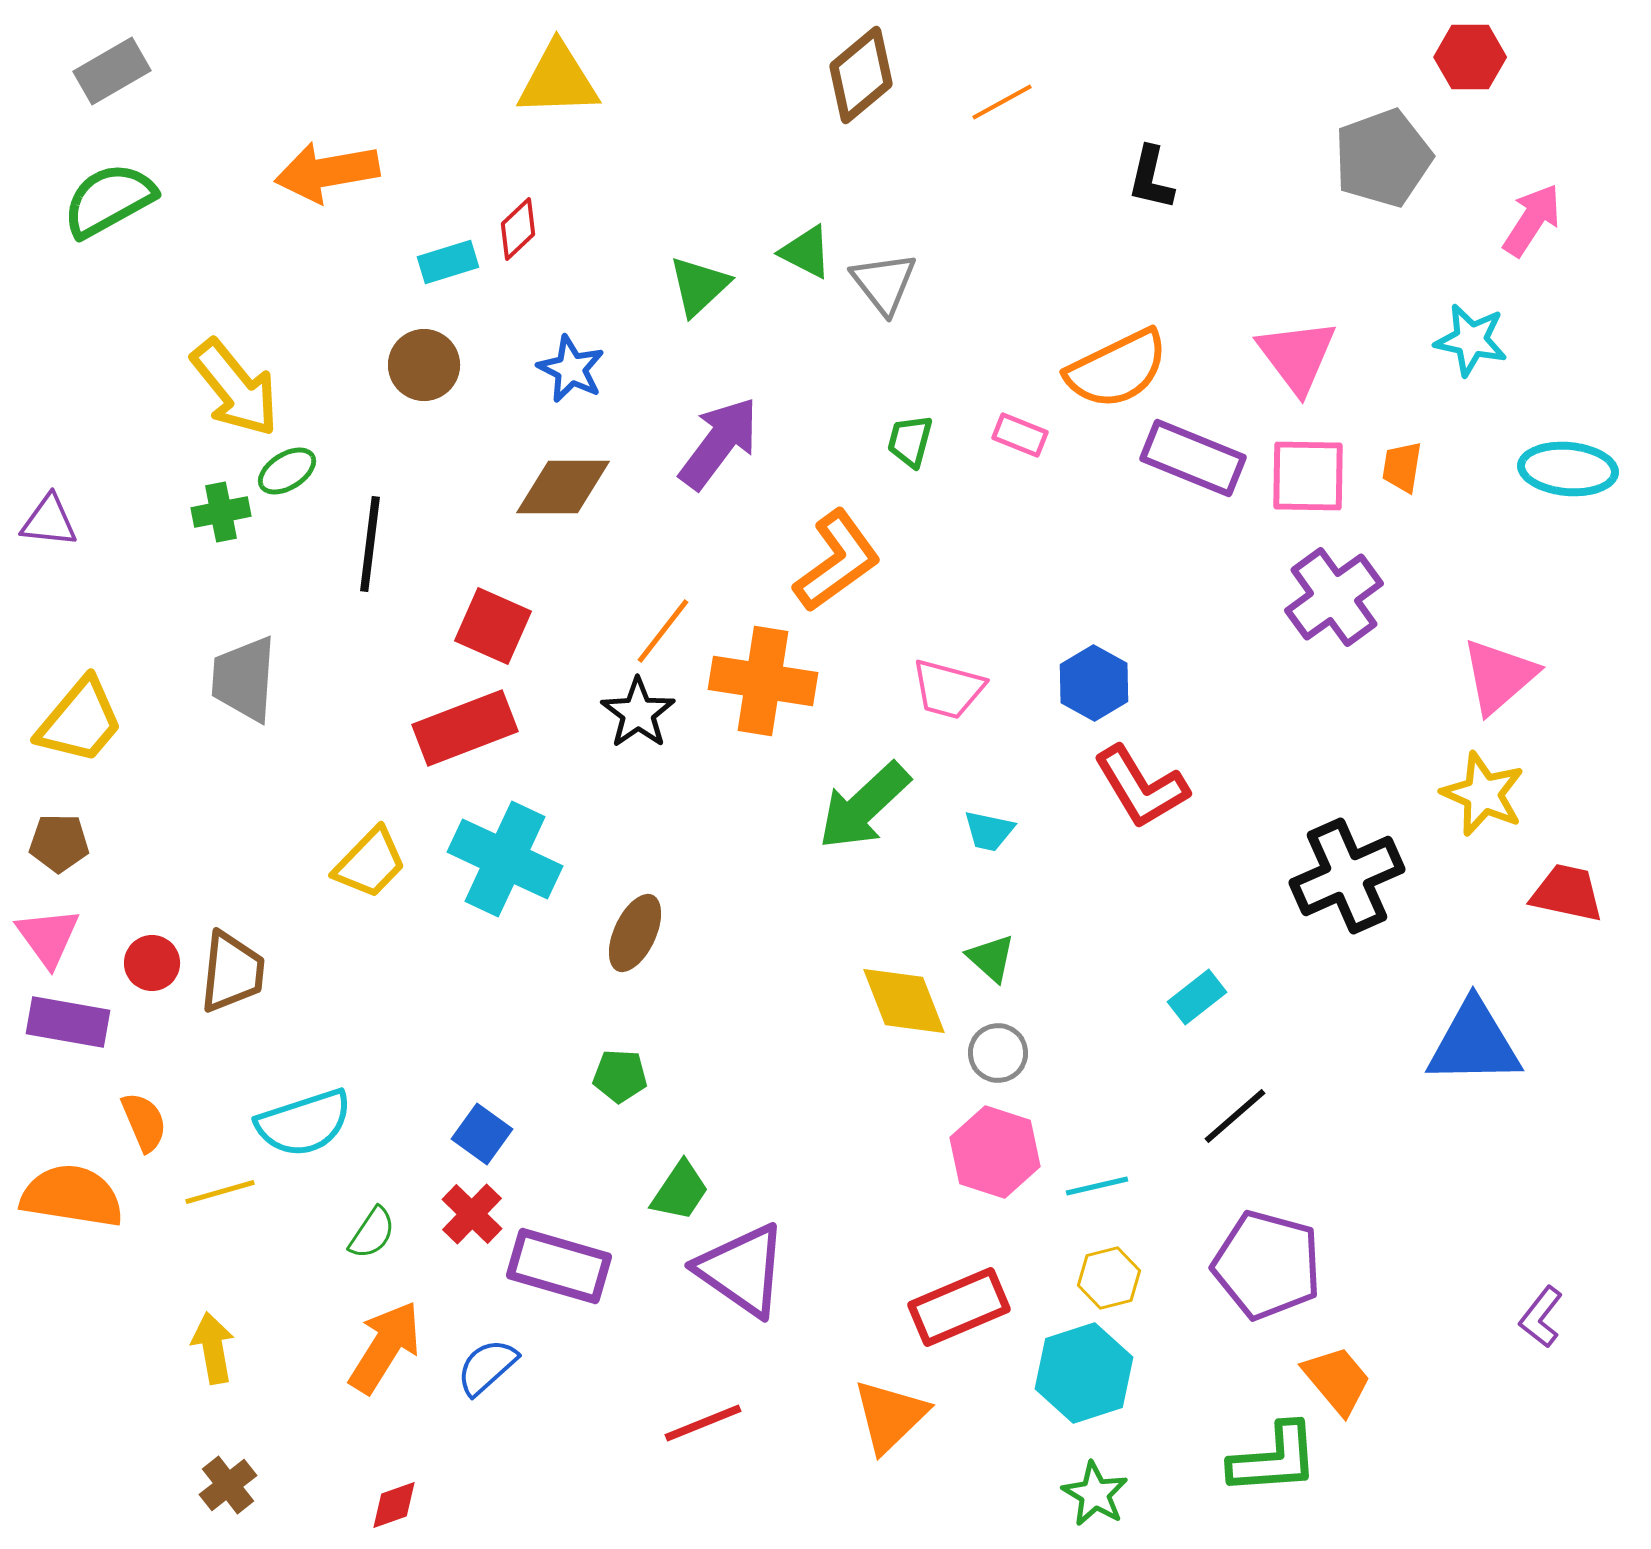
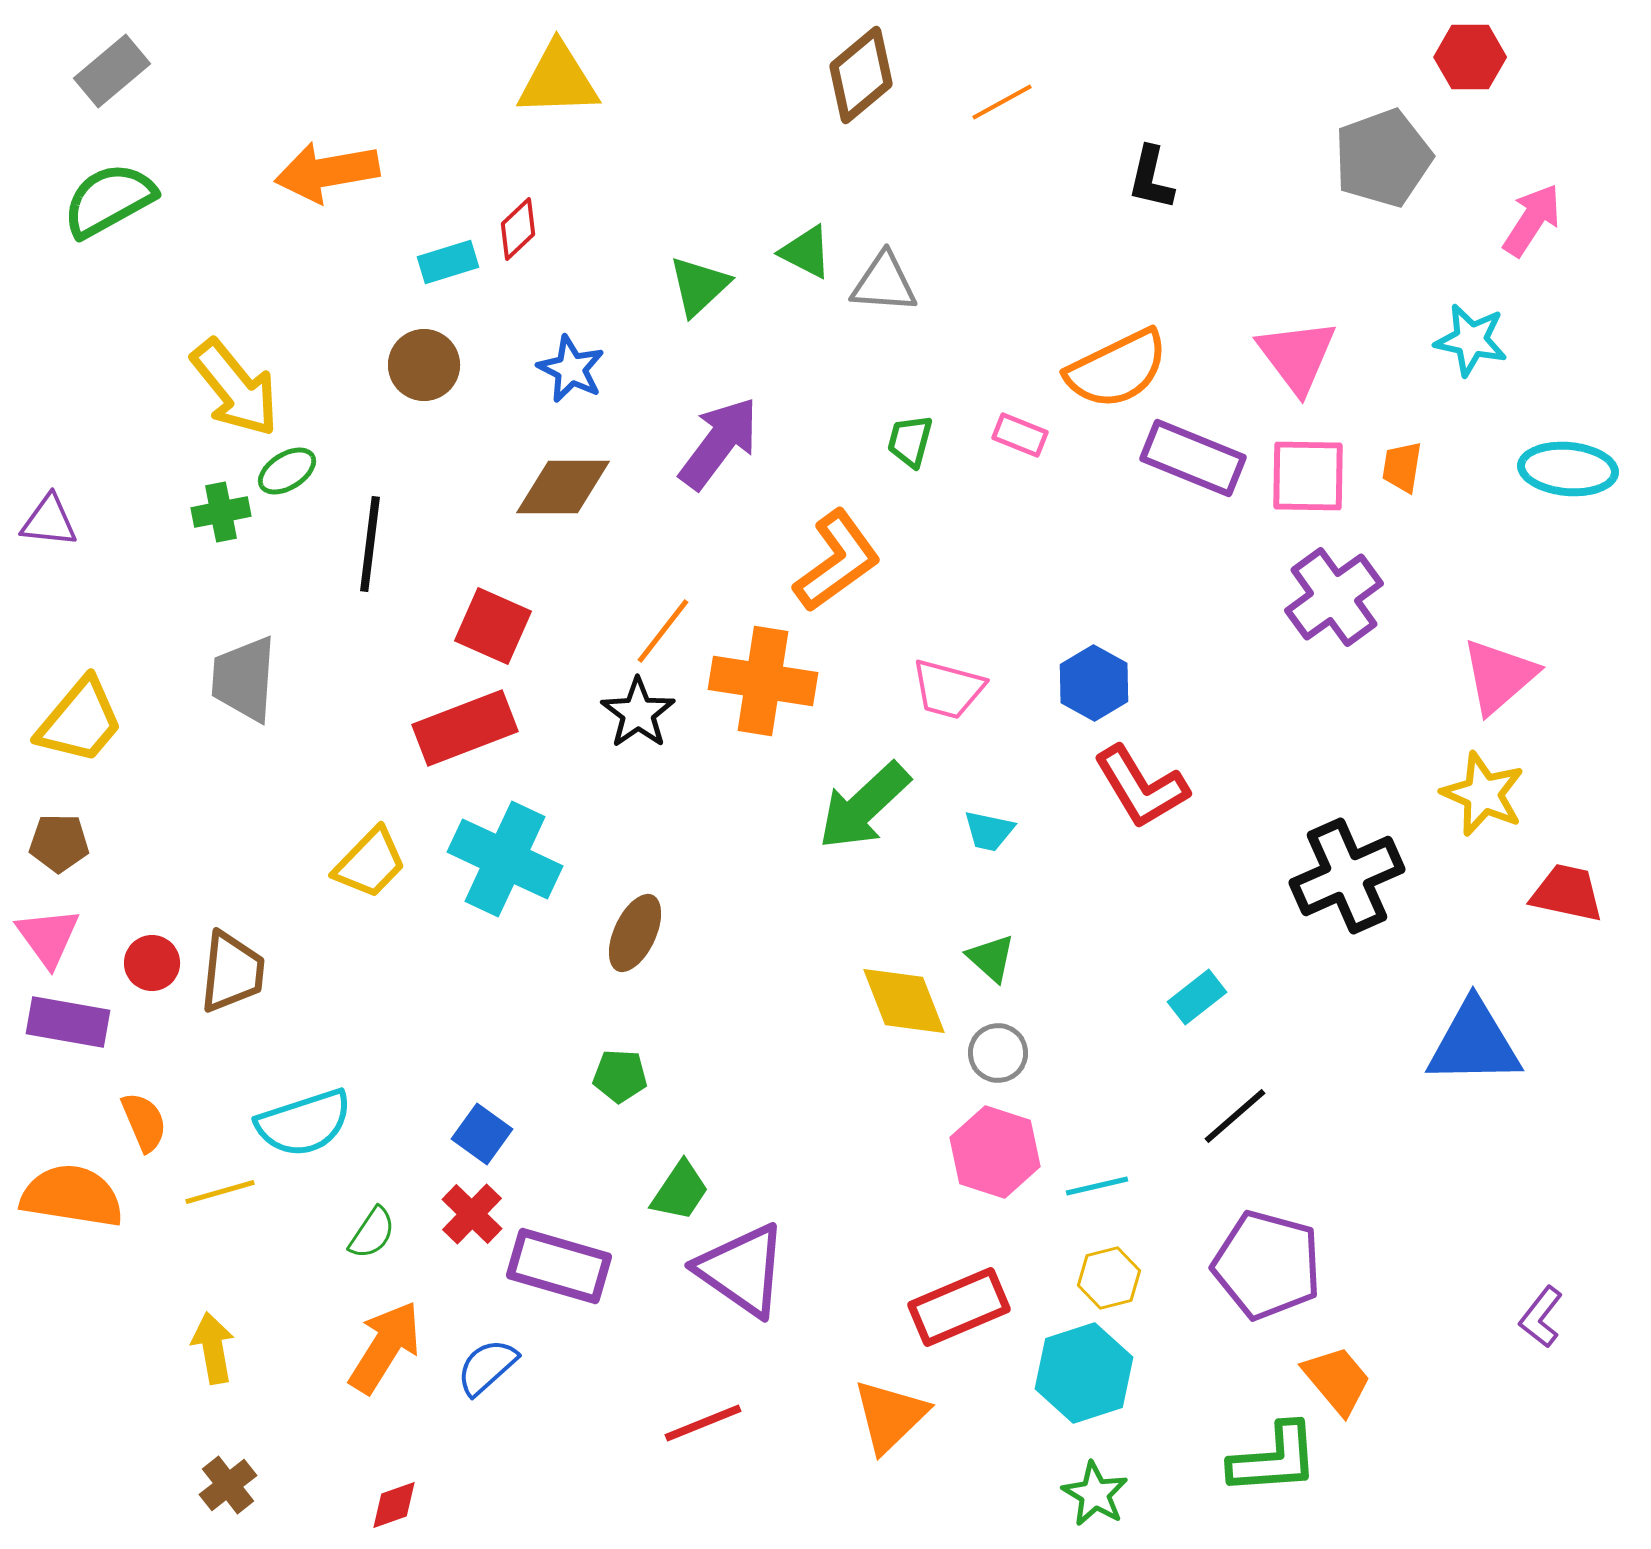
gray rectangle at (112, 71): rotated 10 degrees counterclockwise
gray triangle at (884, 283): rotated 48 degrees counterclockwise
